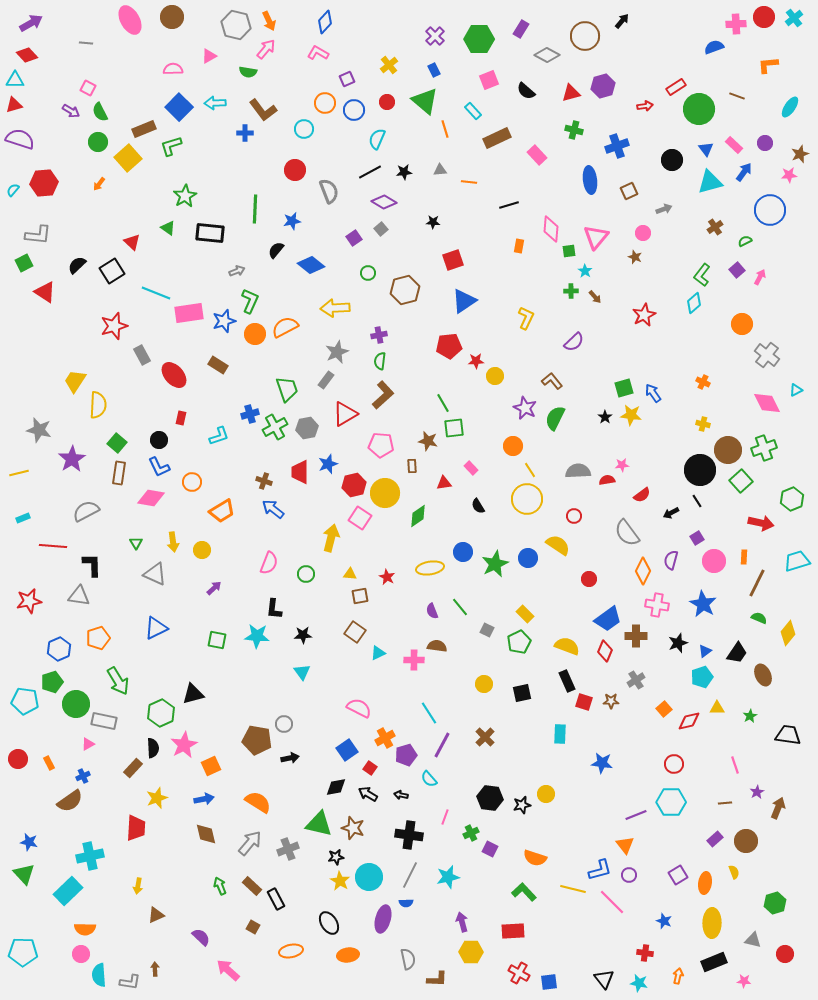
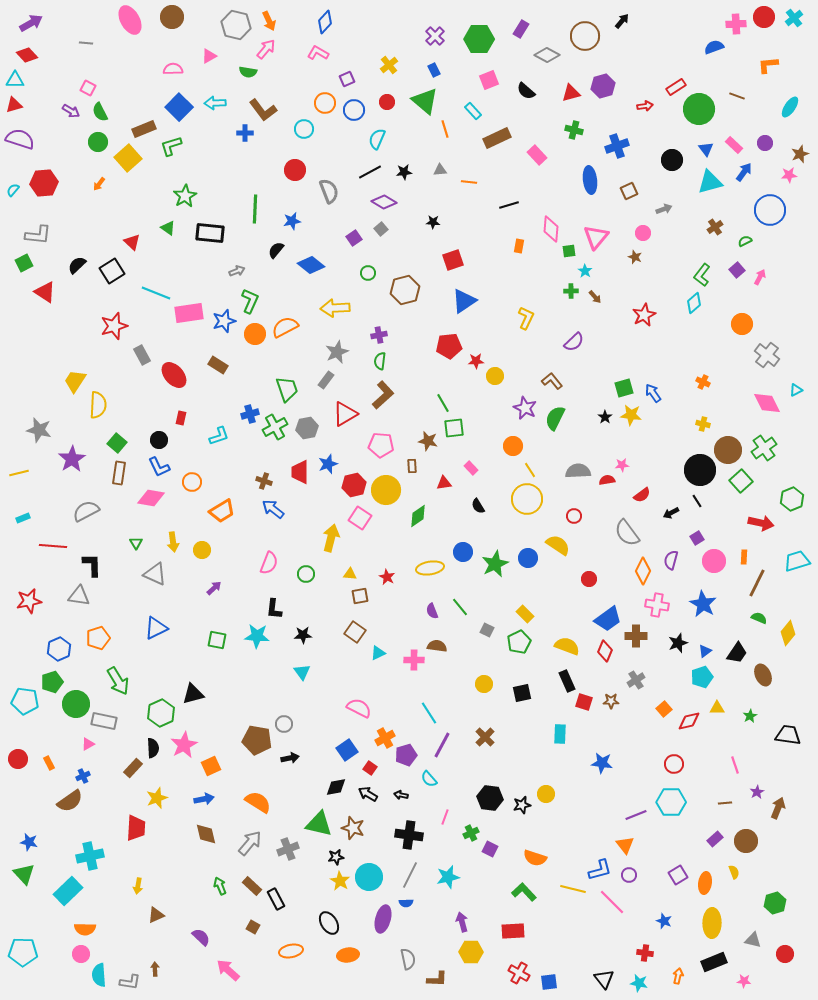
green cross at (764, 448): rotated 15 degrees counterclockwise
yellow circle at (385, 493): moved 1 px right, 3 px up
